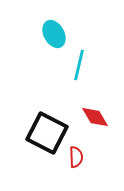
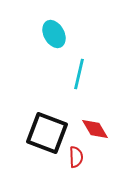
cyan line: moved 9 px down
red diamond: moved 12 px down
black square: rotated 6 degrees counterclockwise
